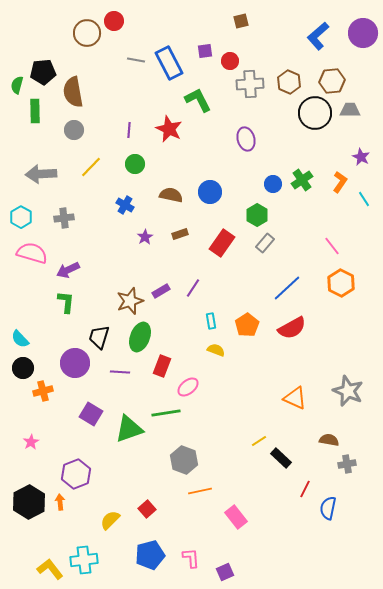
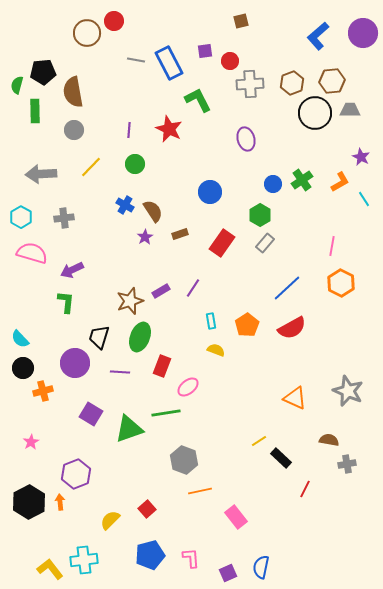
brown hexagon at (289, 82): moved 3 px right, 1 px down; rotated 15 degrees clockwise
orange L-shape at (340, 182): rotated 25 degrees clockwise
brown semicircle at (171, 195): moved 18 px left, 16 px down; rotated 45 degrees clockwise
green hexagon at (257, 215): moved 3 px right
pink line at (332, 246): rotated 48 degrees clockwise
purple arrow at (68, 270): moved 4 px right
blue semicircle at (328, 508): moved 67 px left, 59 px down
purple square at (225, 572): moved 3 px right, 1 px down
